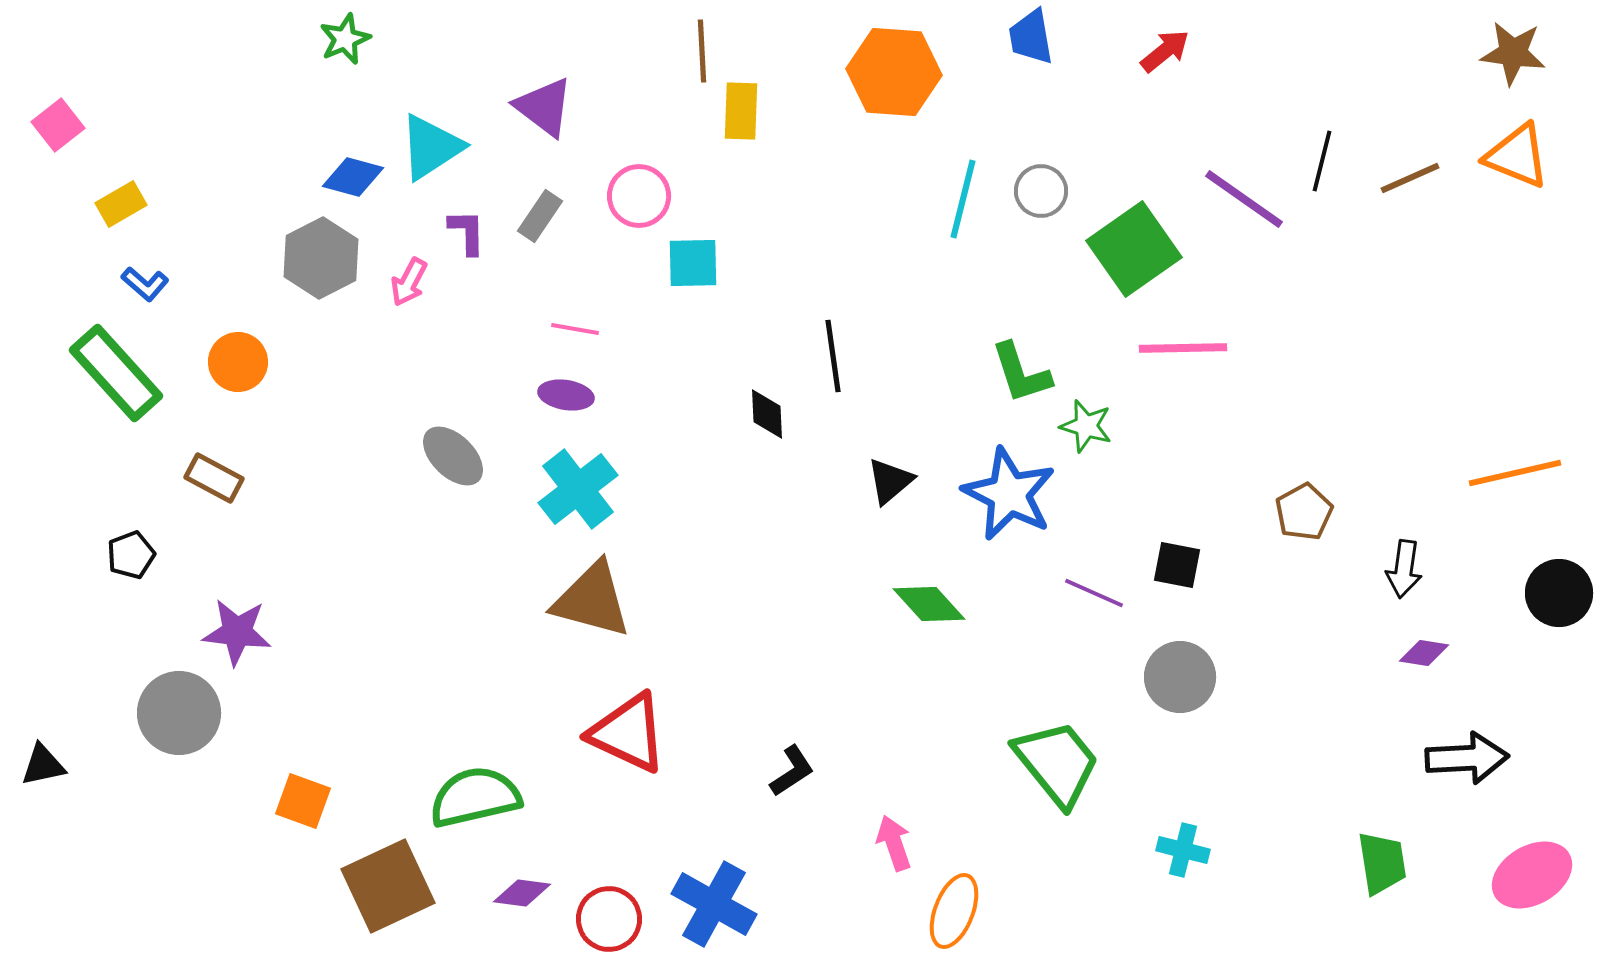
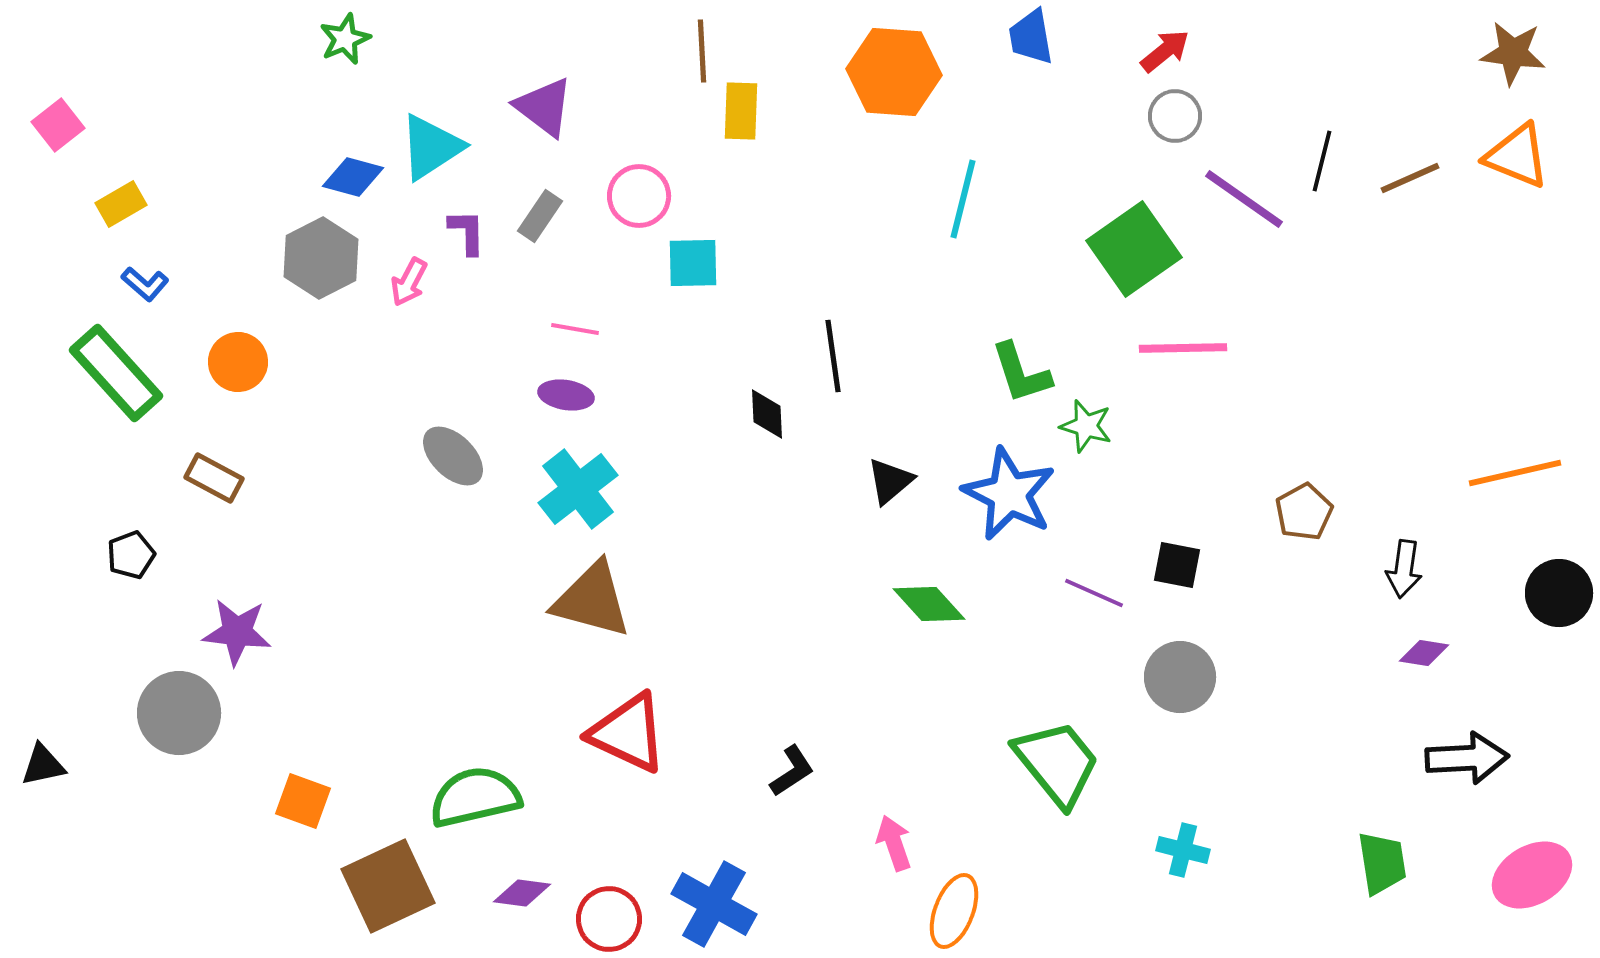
gray circle at (1041, 191): moved 134 px right, 75 px up
